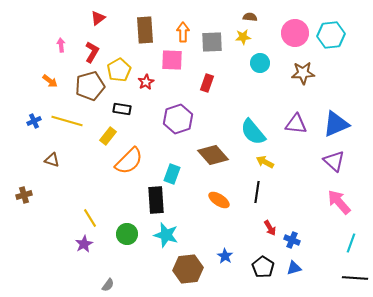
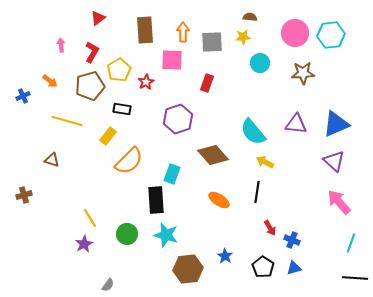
blue cross at (34, 121): moved 11 px left, 25 px up
